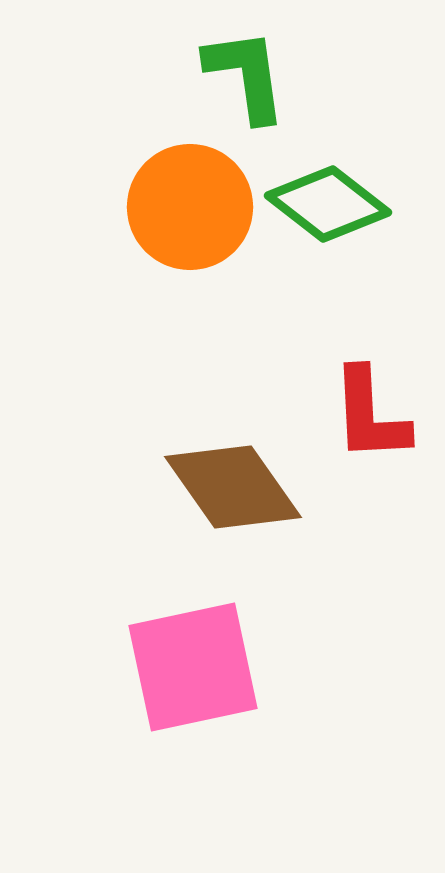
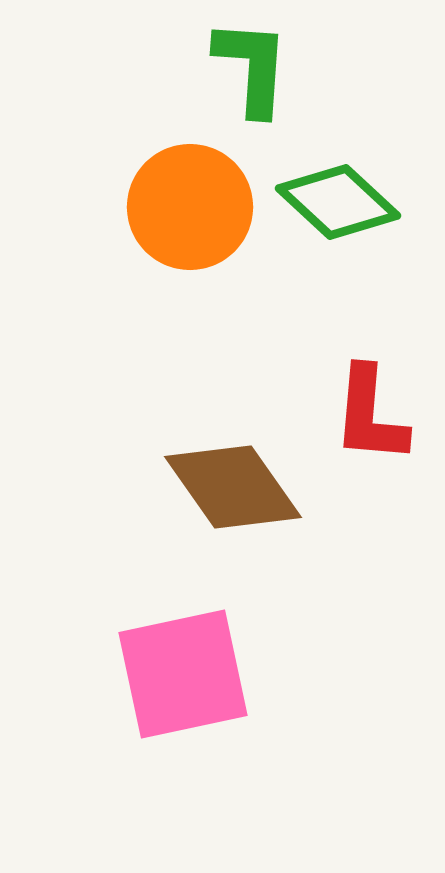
green L-shape: moved 6 px right, 8 px up; rotated 12 degrees clockwise
green diamond: moved 10 px right, 2 px up; rotated 5 degrees clockwise
red L-shape: rotated 8 degrees clockwise
pink square: moved 10 px left, 7 px down
